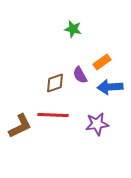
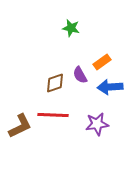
green star: moved 2 px left, 1 px up
